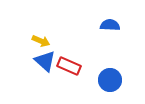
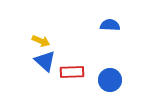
red rectangle: moved 3 px right, 6 px down; rotated 25 degrees counterclockwise
